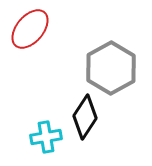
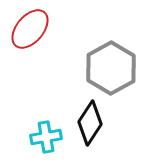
black diamond: moved 5 px right, 6 px down
